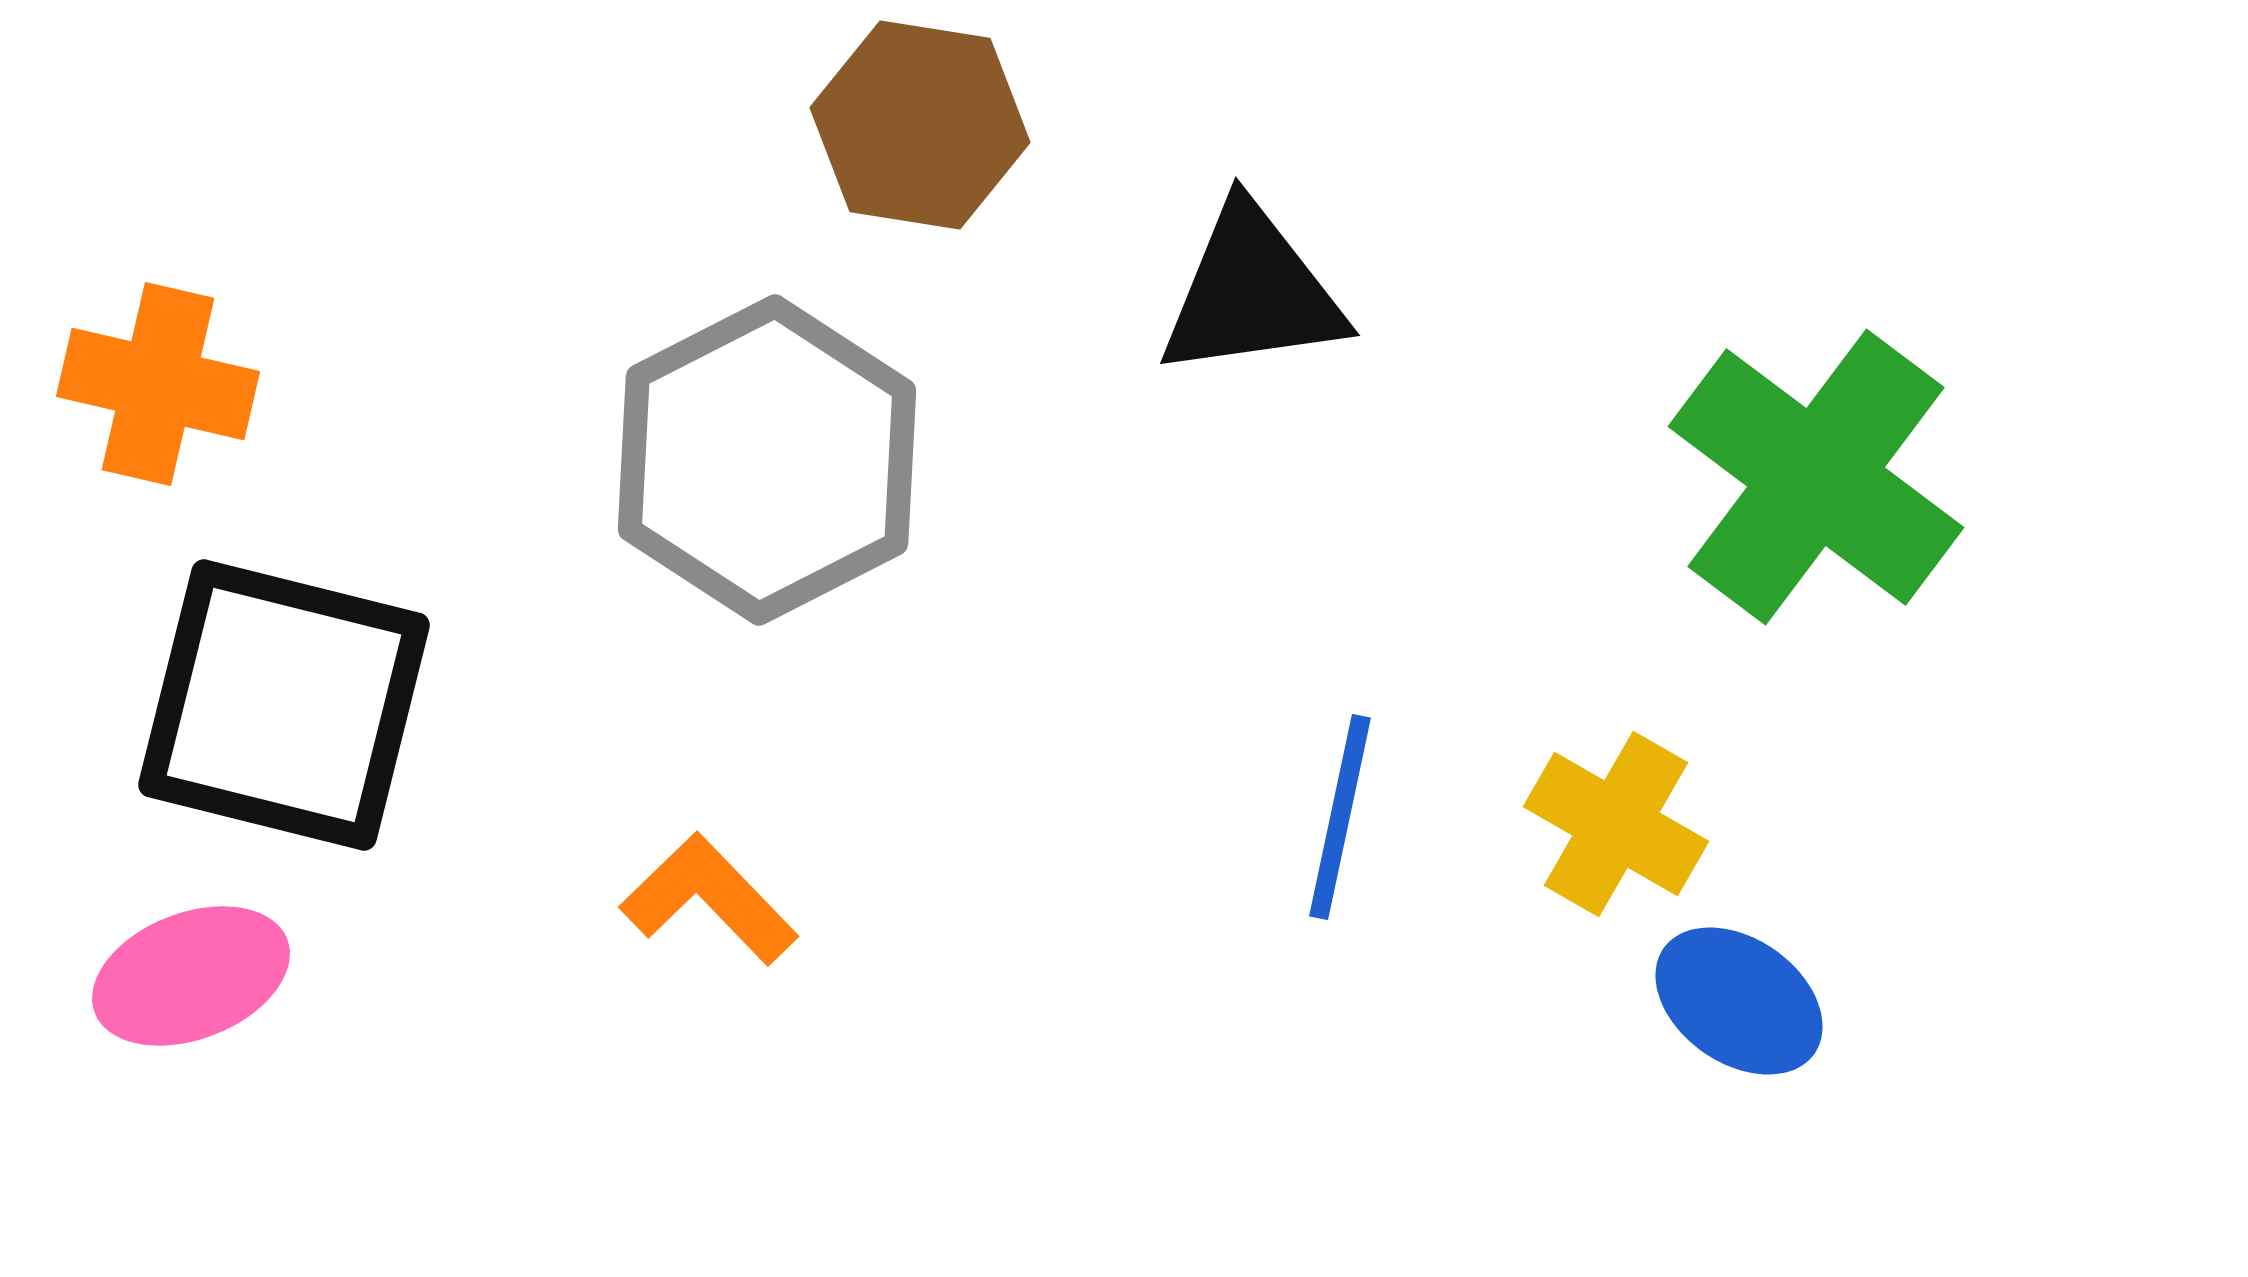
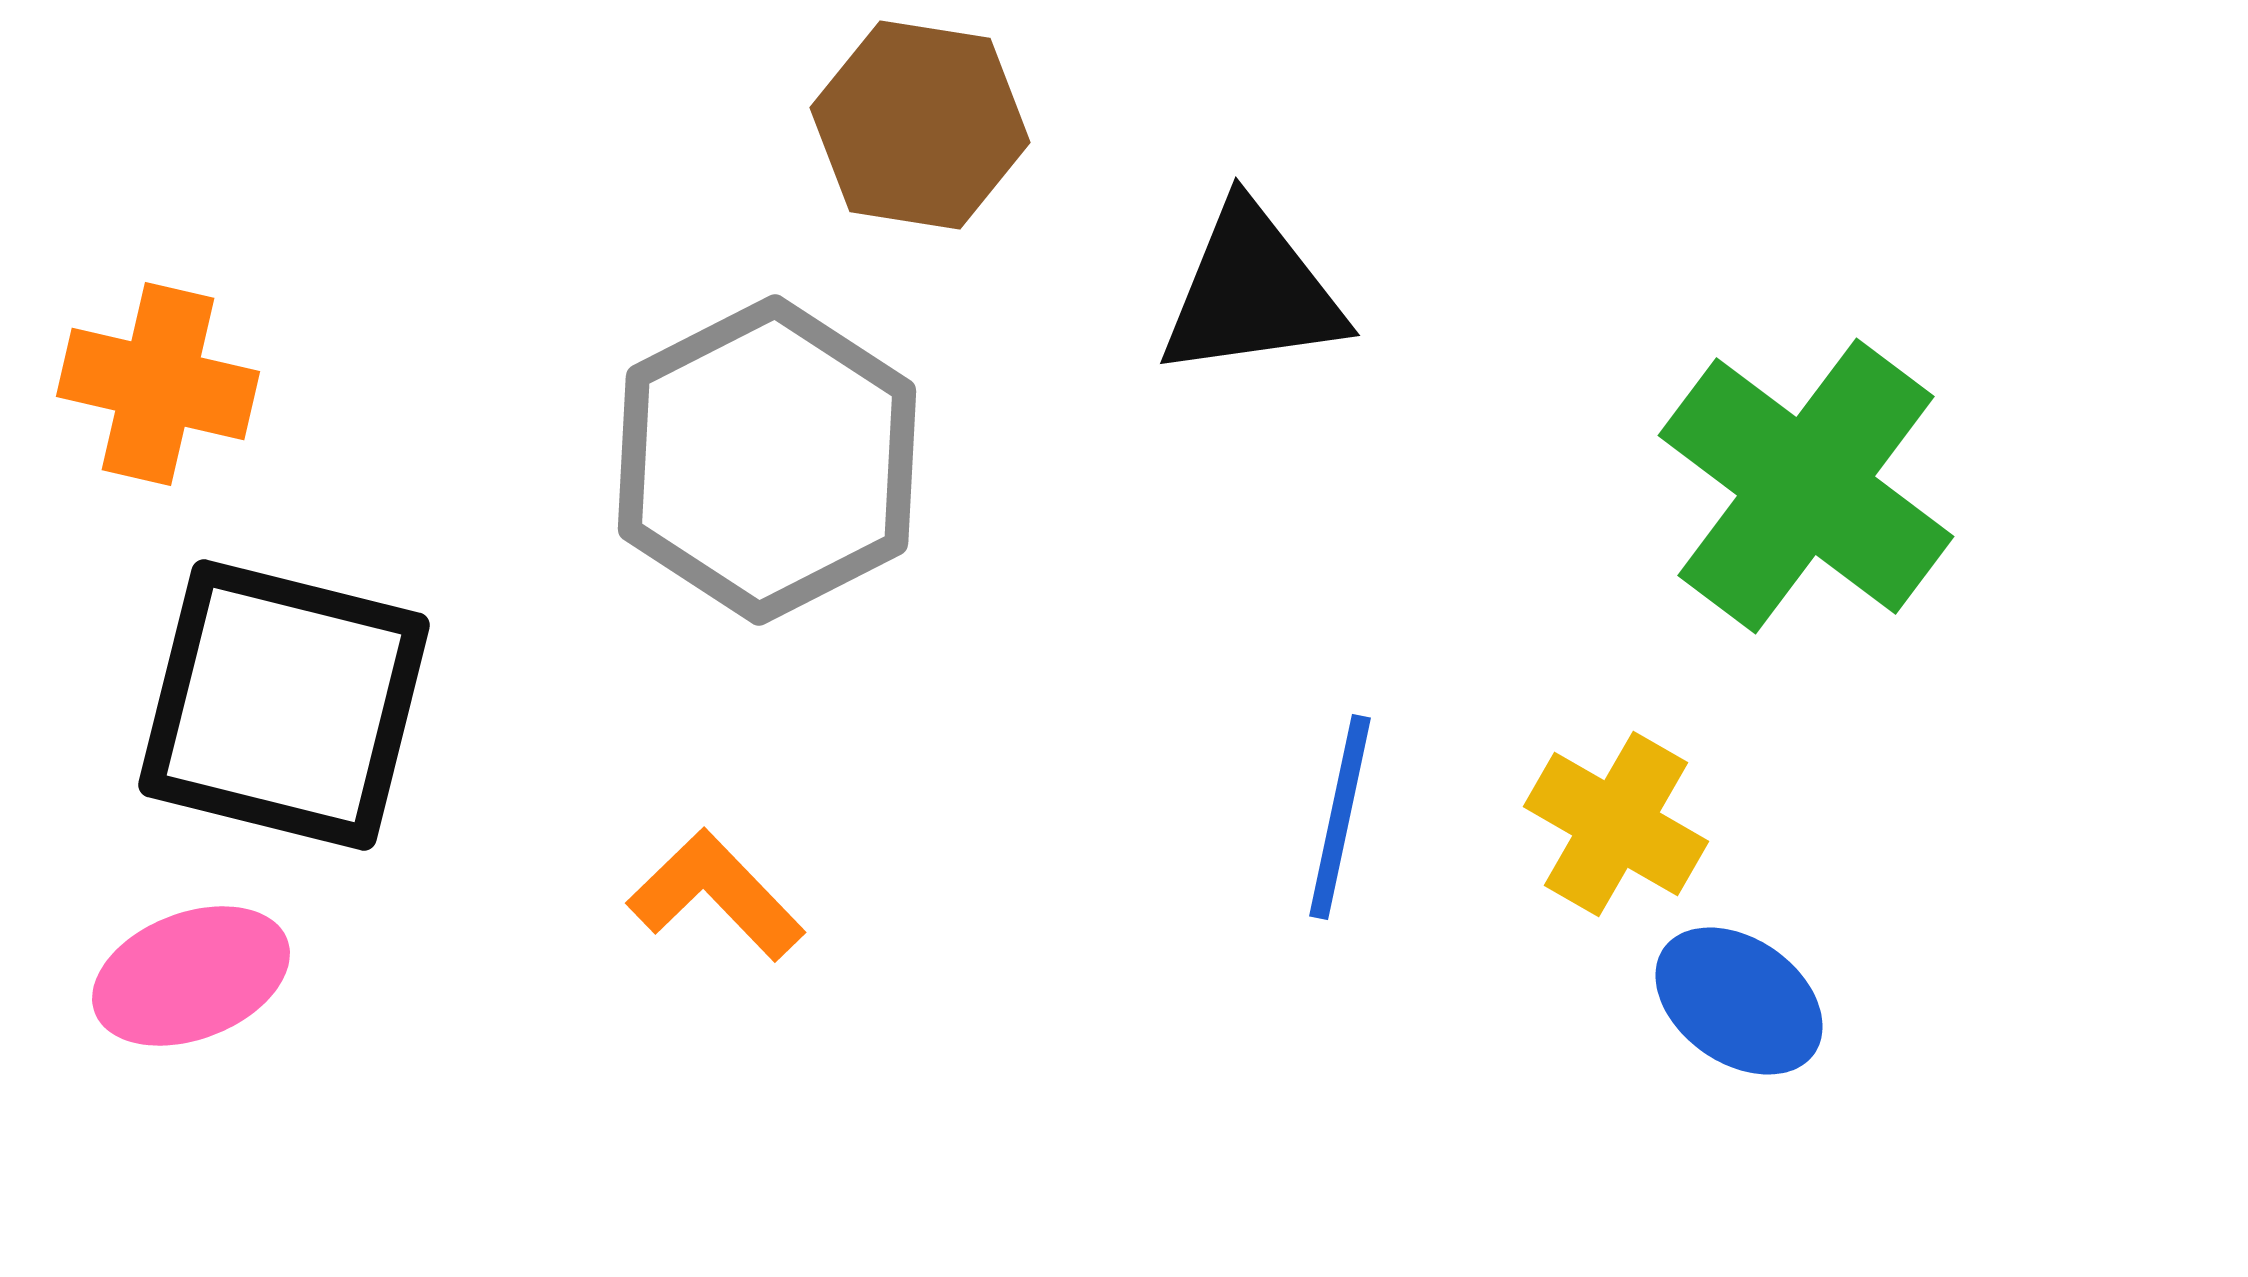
green cross: moved 10 px left, 9 px down
orange L-shape: moved 7 px right, 4 px up
